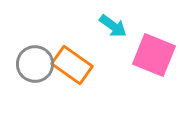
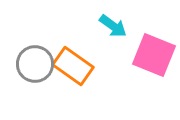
orange rectangle: moved 1 px right, 1 px down
